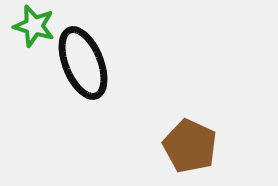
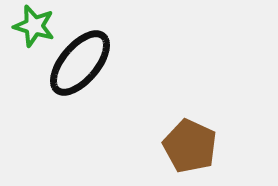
black ellipse: moved 3 px left; rotated 62 degrees clockwise
